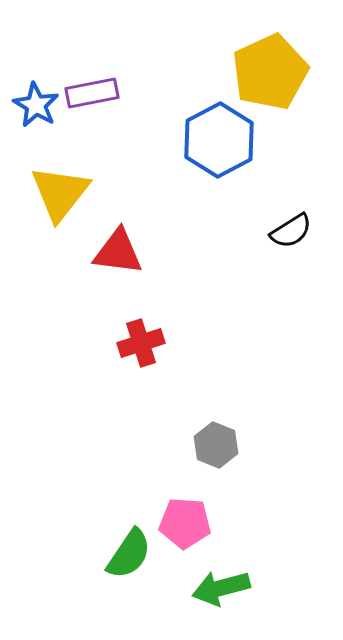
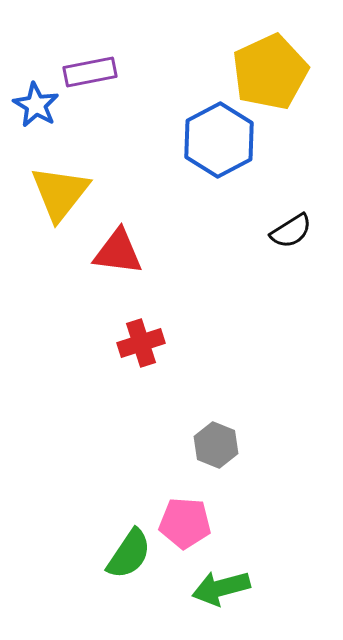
purple rectangle: moved 2 px left, 21 px up
